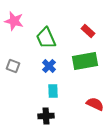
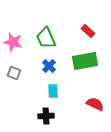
pink star: moved 1 px left, 21 px down
gray square: moved 1 px right, 7 px down
